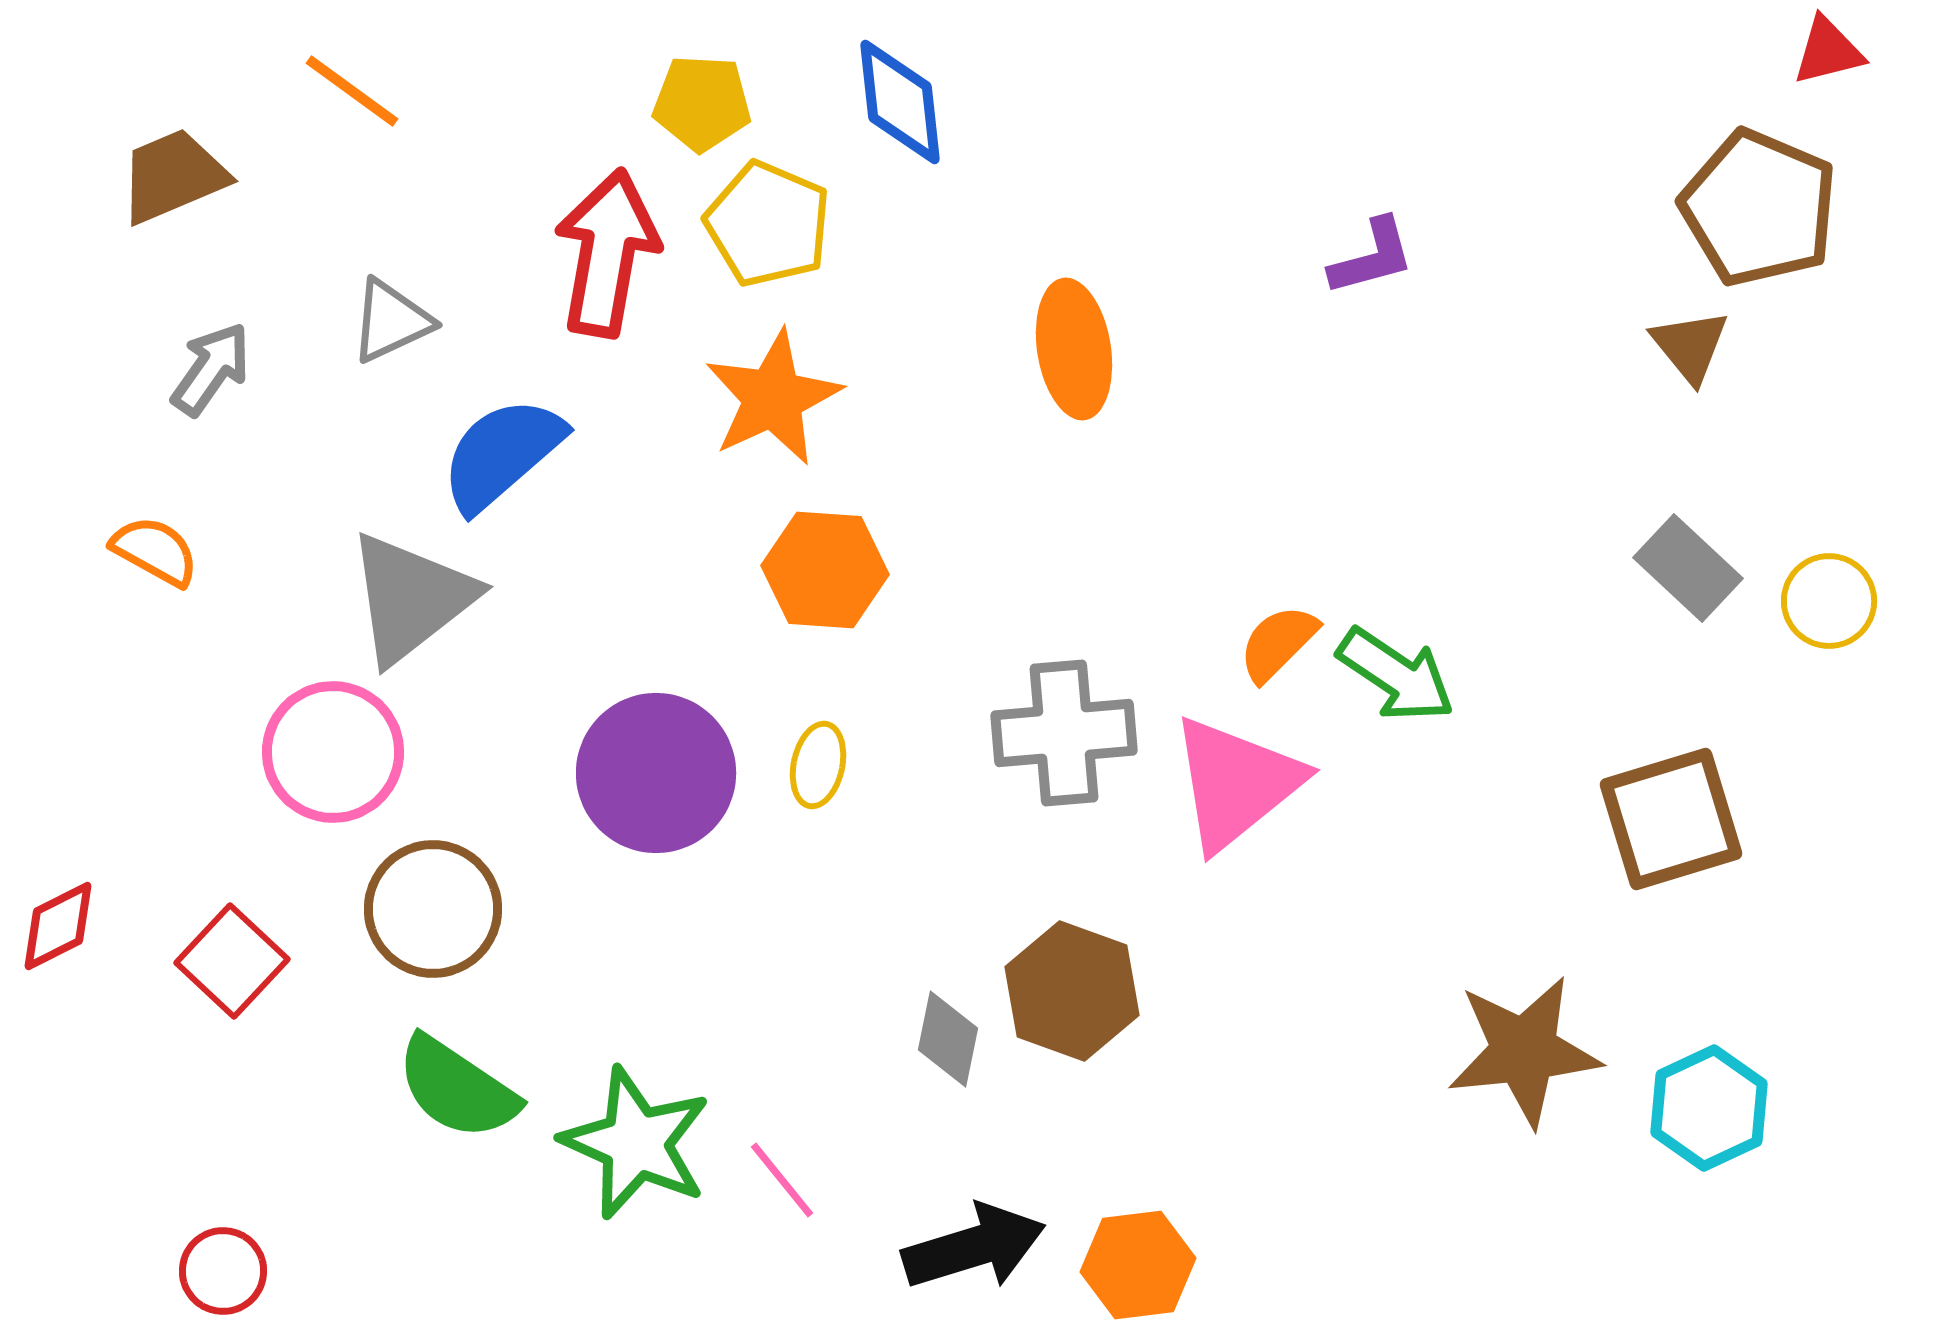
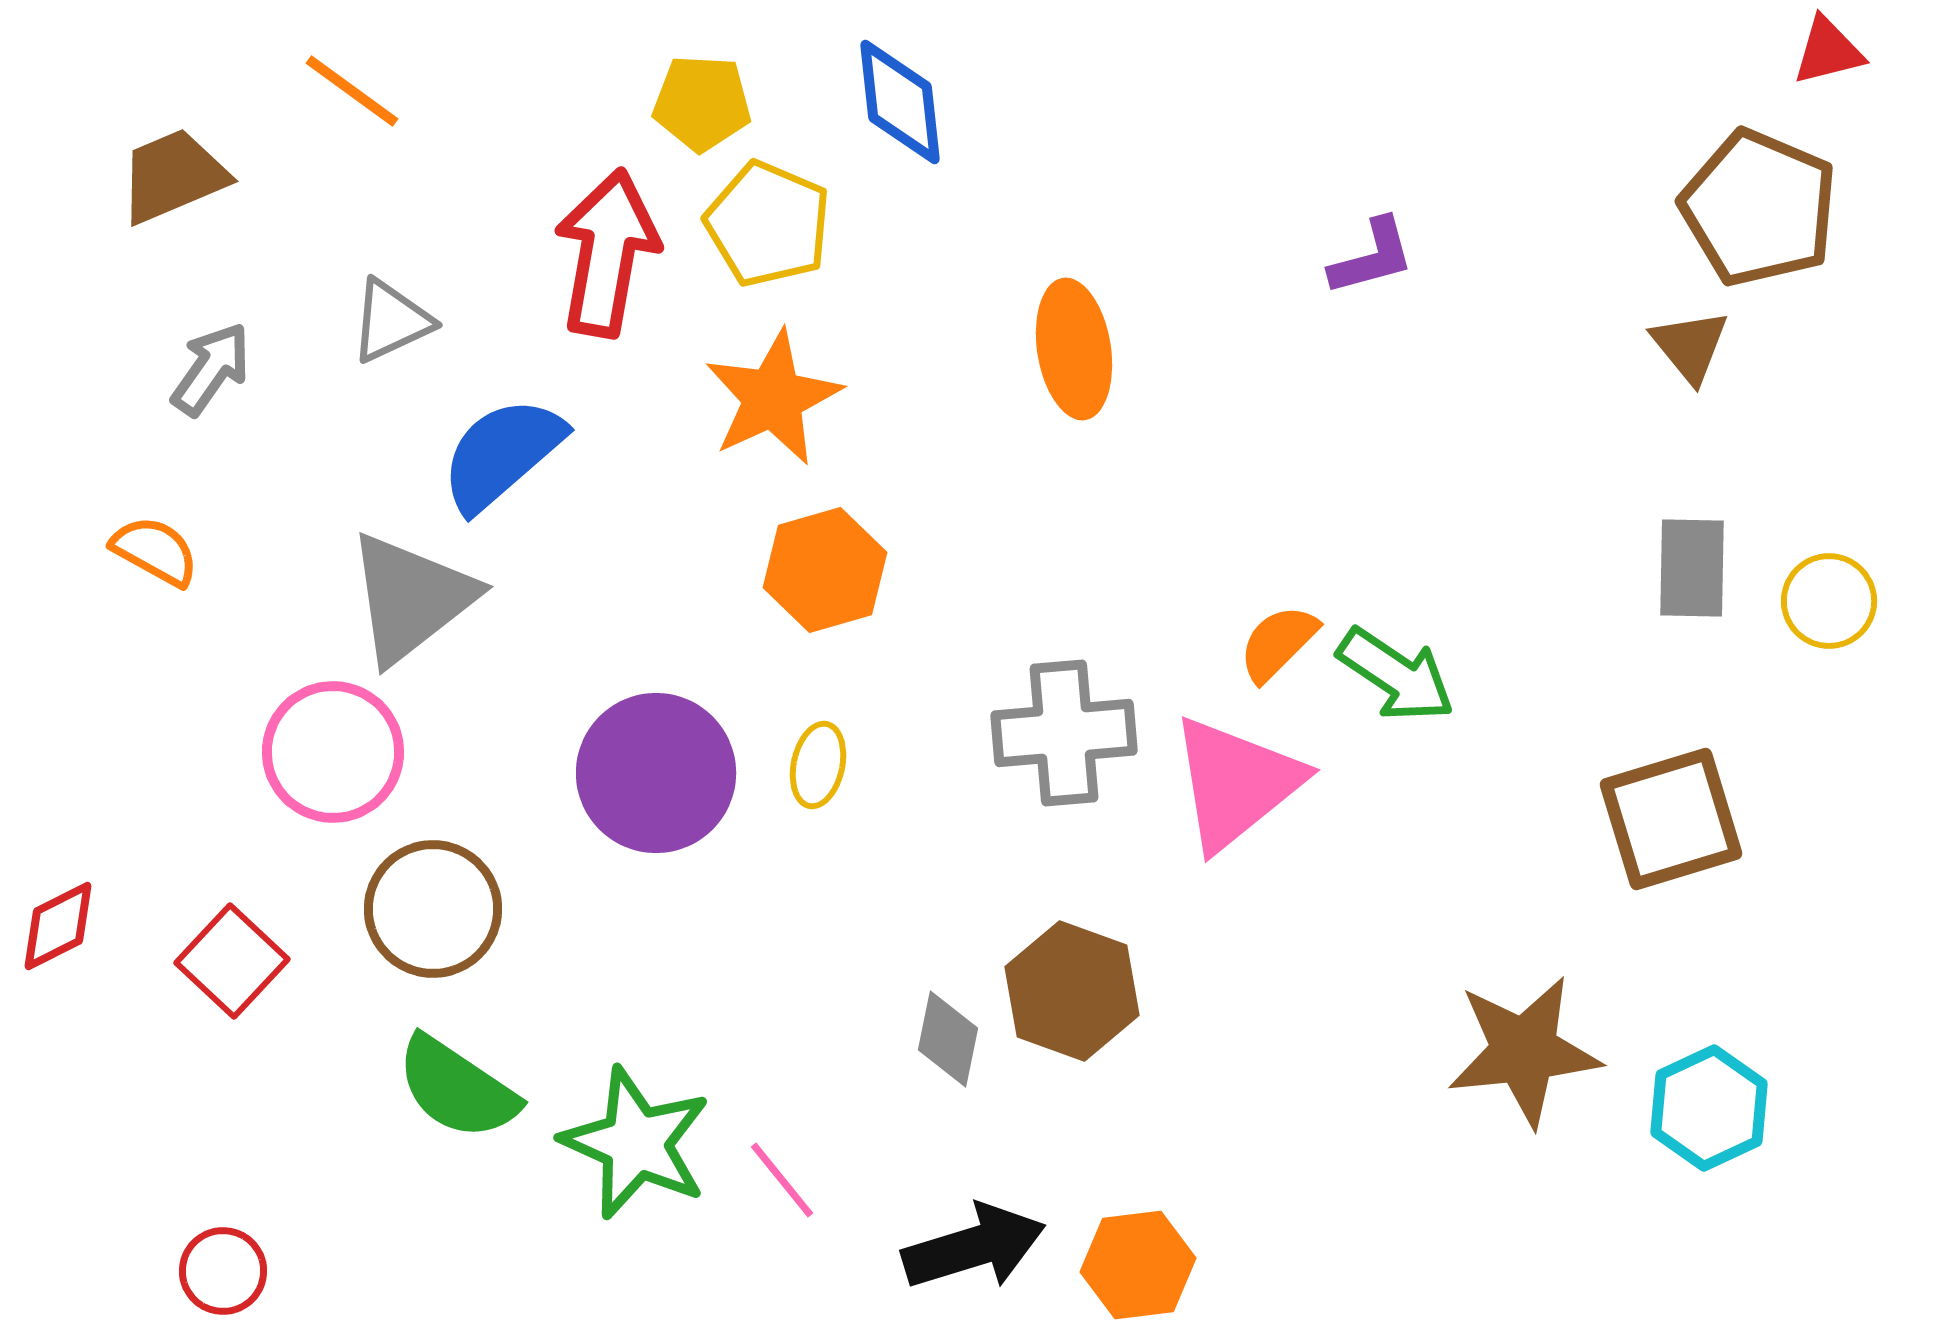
gray rectangle at (1688, 568): moved 4 px right; rotated 48 degrees clockwise
orange hexagon at (825, 570): rotated 20 degrees counterclockwise
